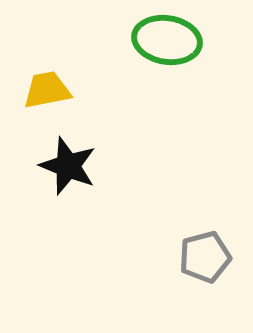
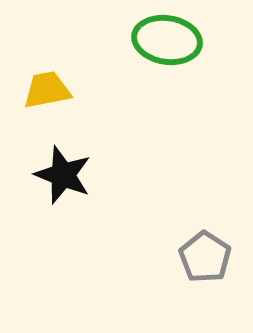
black star: moved 5 px left, 9 px down
gray pentagon: rotated 24 degrees counterclockwise
